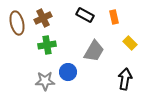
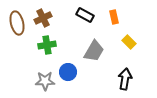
yellow rectangle: moved 1 px left, 1 px up
